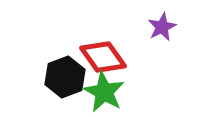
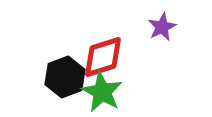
red diamond: rotated 72 degrees counterclockwise
green star: moved 2 px left
